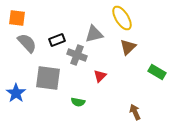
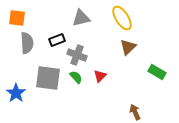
gray triangle: moved 13 px left, 16 px up
gray semicircle: rotated 40 degrees clockwise
green semicircle: moved 2 px left, 25 px up; rotated 144 degrees counterclockwise
